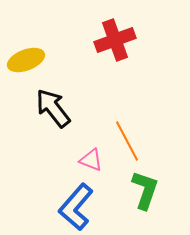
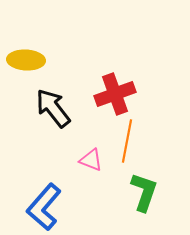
red cross: moved 54 px down
yellow ellipse: rotated 24 degrees clockwise
orange line: rotated 39 degrees clockwise
green L-shape: moved 1 px left, 2 px down
blue L-shape: moved 32 px left
